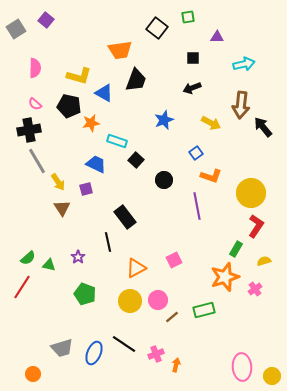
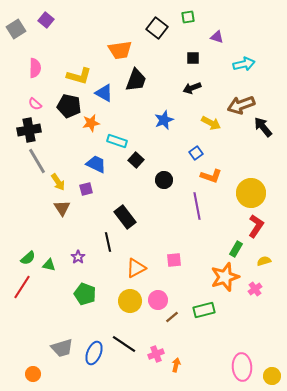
purple triangle at (217, 37): rotated 16 degrees clockwise
brown arrow at (241, 105): rotated 64 degrees clockwise
pink square at (174, 260): rotated 21 degrees clockwise
